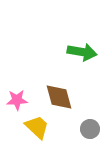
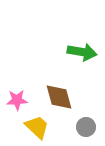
gray circle: moved 4 px left, 2 px up
